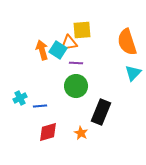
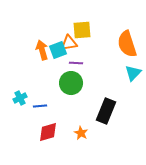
orange semicircle: moved 2 px down
cyan square: rotated 36 degrees clockwise
green circle: moved 5 px left, 3 px up
black rectangle: moved 5 px right, 1 px up
